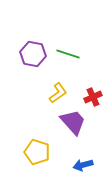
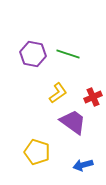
purple trapezoid: rotated 12 degrees counterclockwise
